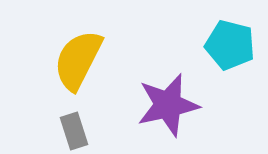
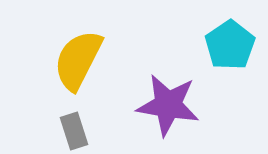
cyan pentagon: rotated 24 degrees clockwise
purple star: rotated 22 degrees clockwise
